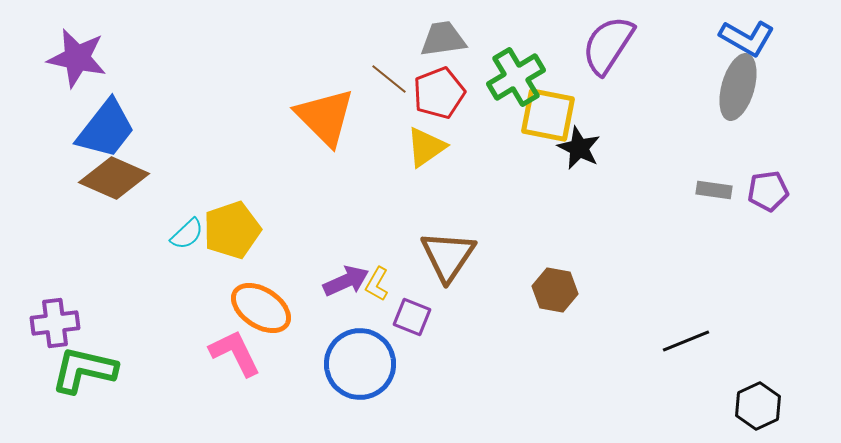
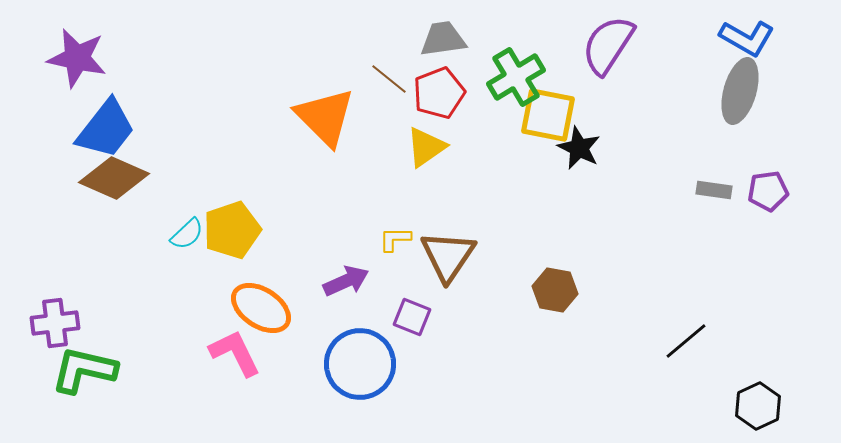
gray ellipse: moved 2 px right, 4 px down
yellow L-shape: moved 18 px right, 45 px up; rotated 60 degrees clockwise
black line: rotated 18 degrees counterclockwise
